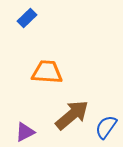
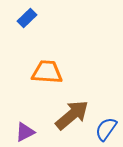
blue semicircle: moved 2 px down
